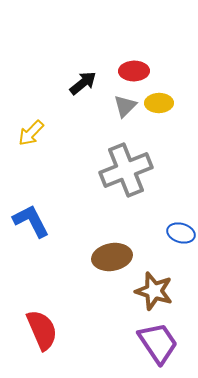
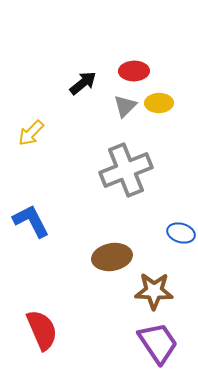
brown star: rotated 15 degrees counterclockwise
